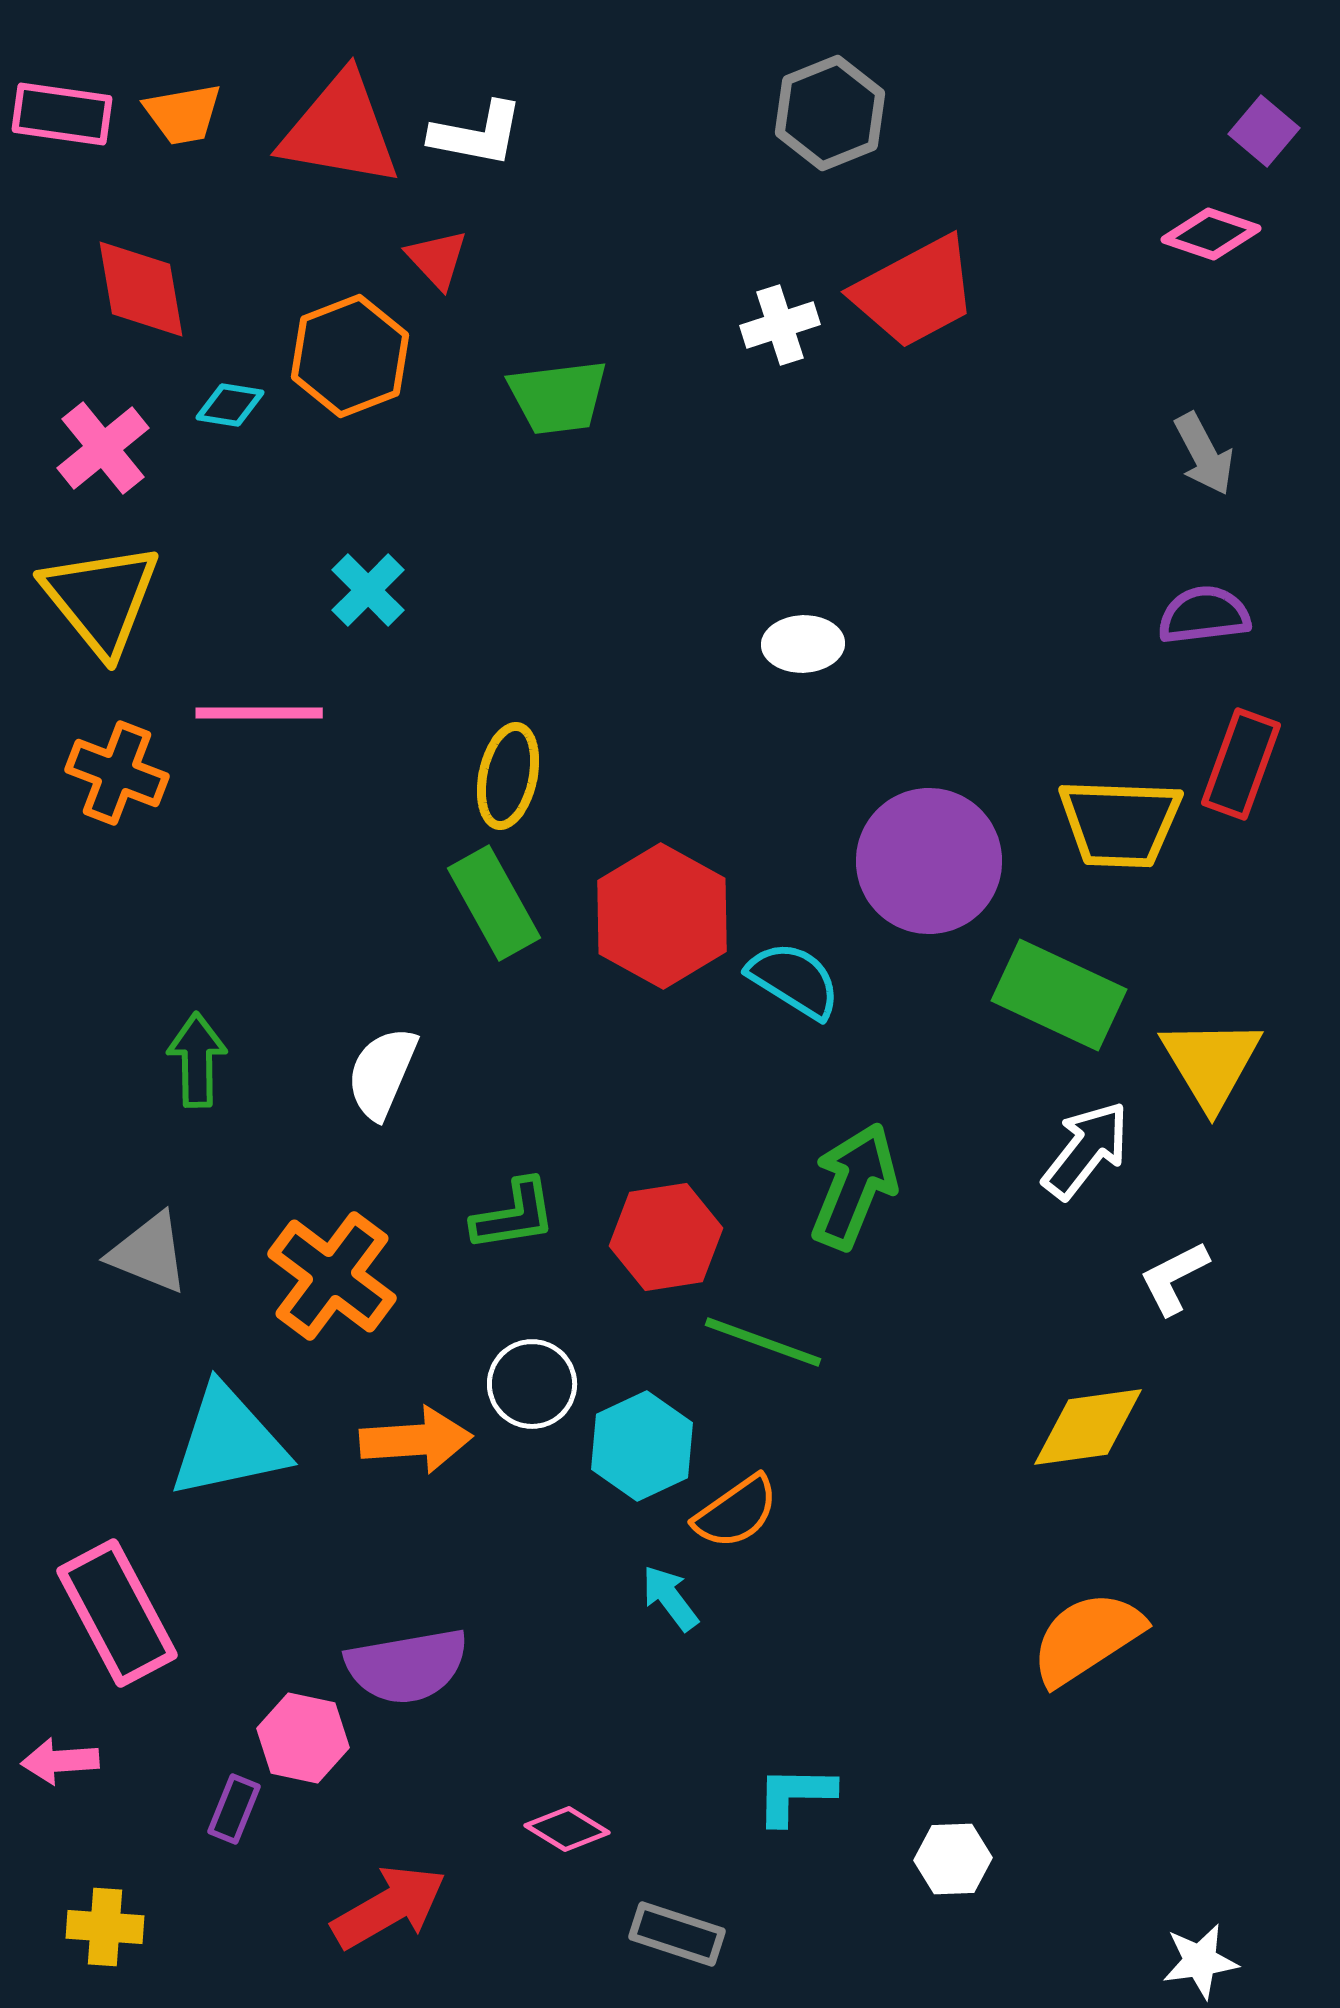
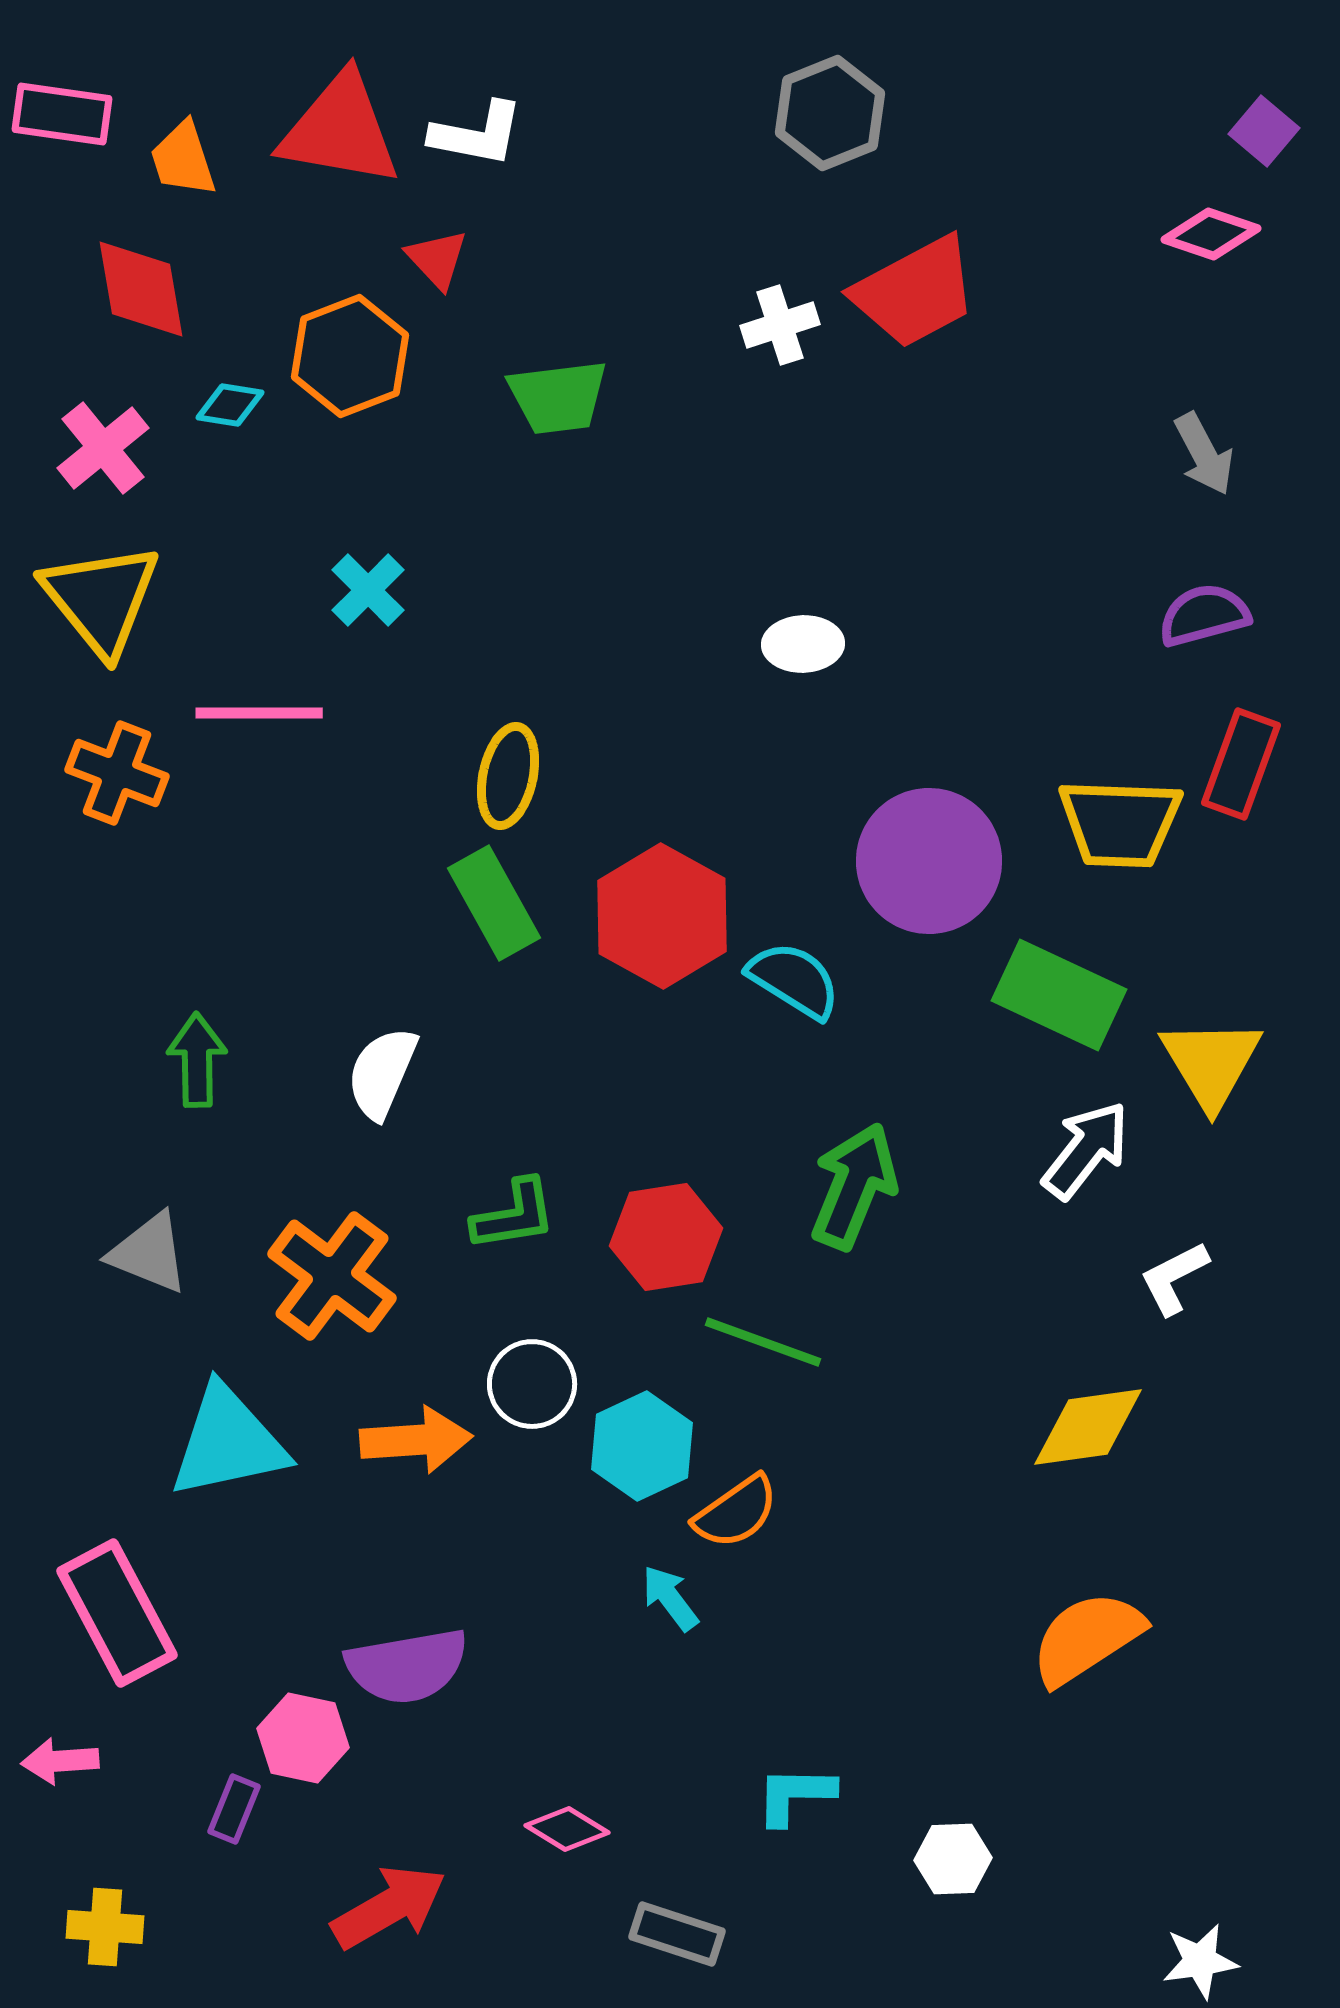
orange trapezoid at (183, 114): moved 45 px down; rotated 82 degrees clockwise
purple semicircle at (1204, 615): rotated 8 degrees counterclockwise
